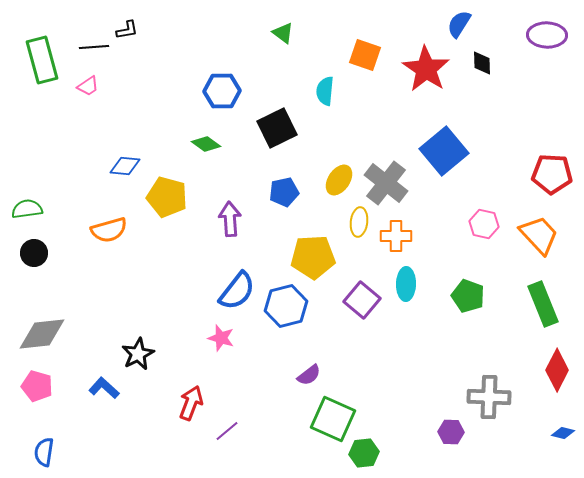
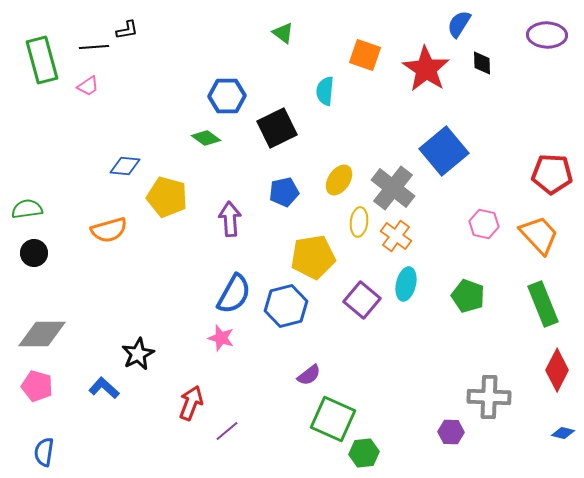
blue hexagon at (222, 91): moved 5 px right, 5 px down
green diamond at (206, 144): moved 6 px up
gray cross at (386, 183): moved 7 px right, 5 px down
orange cross at (396, 236): rotated 36 degrees clockwise
yellow pentagon at (313, 257): rotated 6 degrees counterclockwise
cyan ellipse at (406, 284): rotated 12 degrees clockwise
blue semicircle at (237, 291): moved 3 px left, 3 px down; rotated 9 degrees counterclockwise
gray diamond at (42, 334): rotated 6 degrees clockwise
